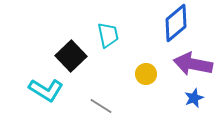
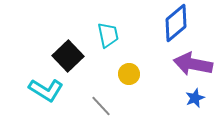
black square: moved 3 px left
yellow circle: moved 17 px left
blue star: moved 1 px right
gray line: rotated 15 degrees clockwise
